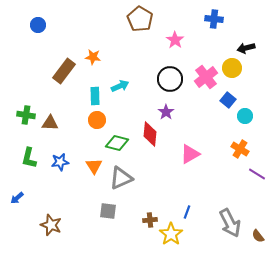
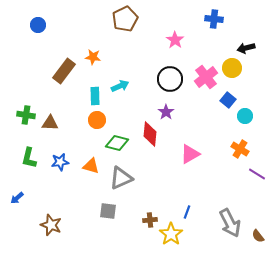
brown pentagon: moved 15 px left; rotated 15 degrees clockwise
orange triangle: moved 3 px left; rotated 42 degrees counterclockwise
